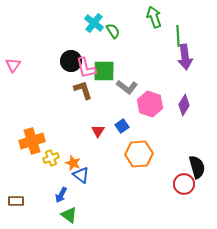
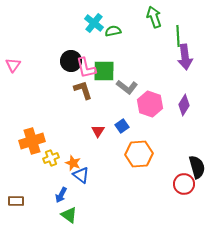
green semicircle: rotated 70 degrees counterclockwise
